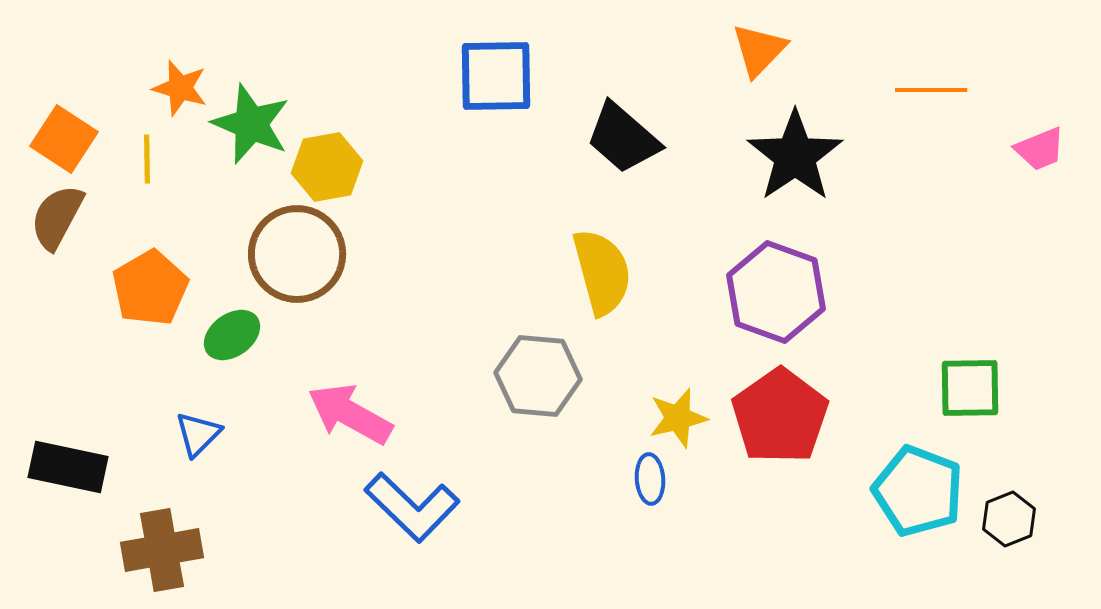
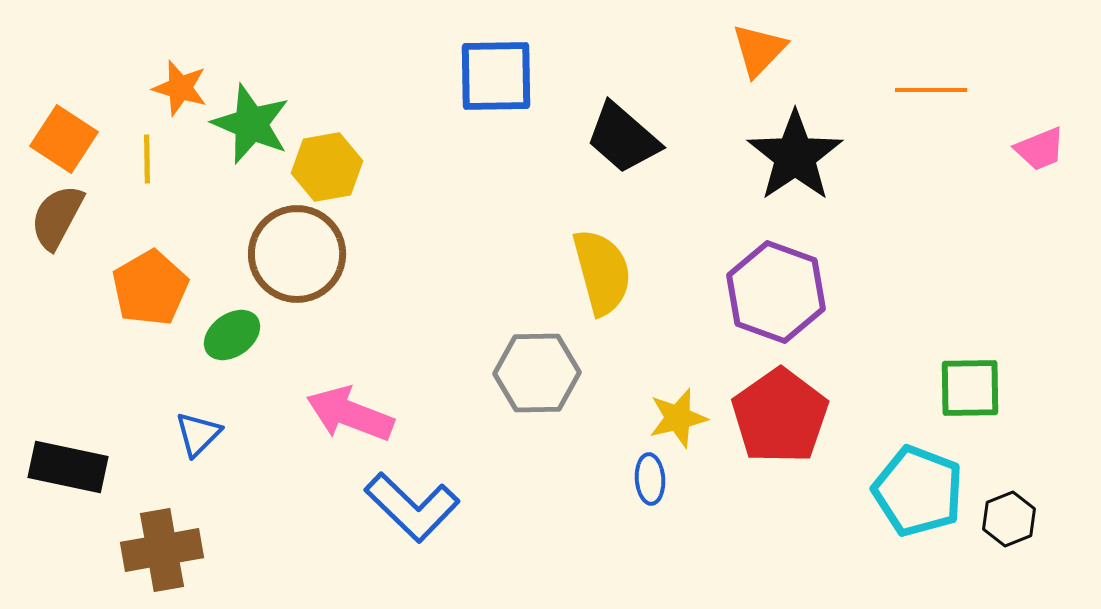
gray hexagon: moved 1 px left, 3 px up; rotated 6 degrees counterclockwise
pink arrow: rotated 8 degrees counterclockwise
